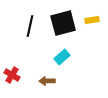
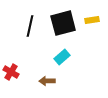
red cross: moved 1 px left, 3 px up
